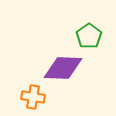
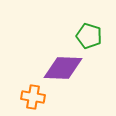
green pentagon: rotated 20 degrees counterclockwise
